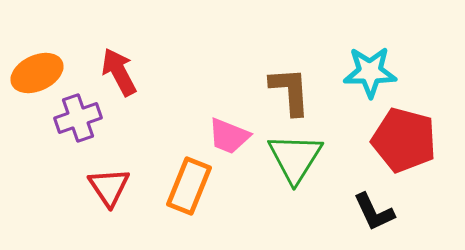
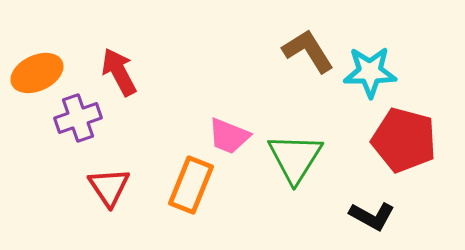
brown L-shape: moved 18 px right, 40 px up; rotated 28 degrees counterclockwise
orange rectangle: moved 2 px right, 1 px up
black L-shape: moved 2 px left, 4 px down; rotated 36 degrees counterclockwise
